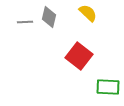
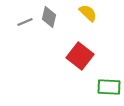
gray line: rotated 21 degrees counterclockwise
red square: moved 1 px right
green rectangle: moved 1 px right
